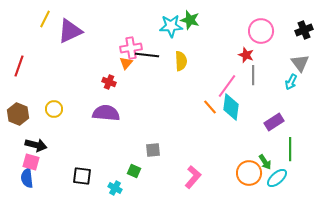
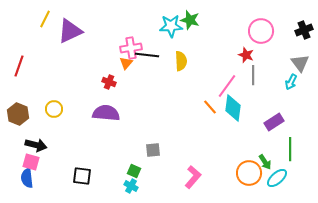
cyan diamond: moved 2 px right, 1 px down
cyan cross: moved 16 px right, 2 px up
